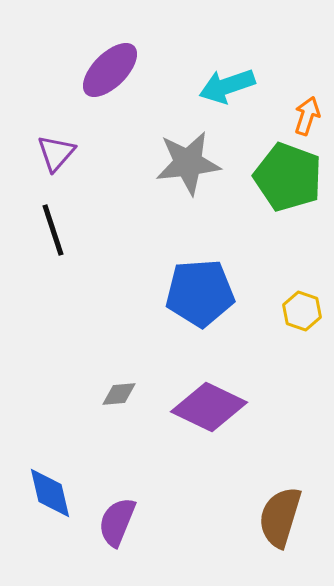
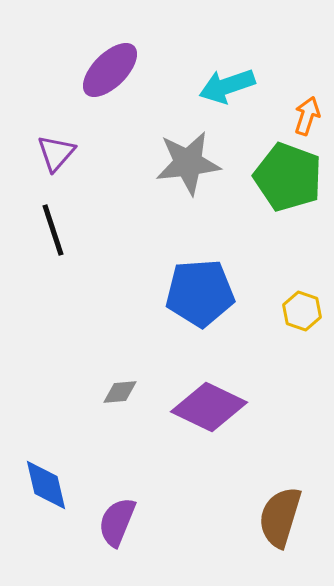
gray diamond: moved 1 px right, 2 px up
blue diamond: moved 4 px left, 8 px up
